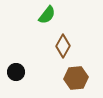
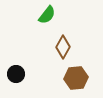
brown diamond: moved 1 px down
black circle: moved 2 px down
